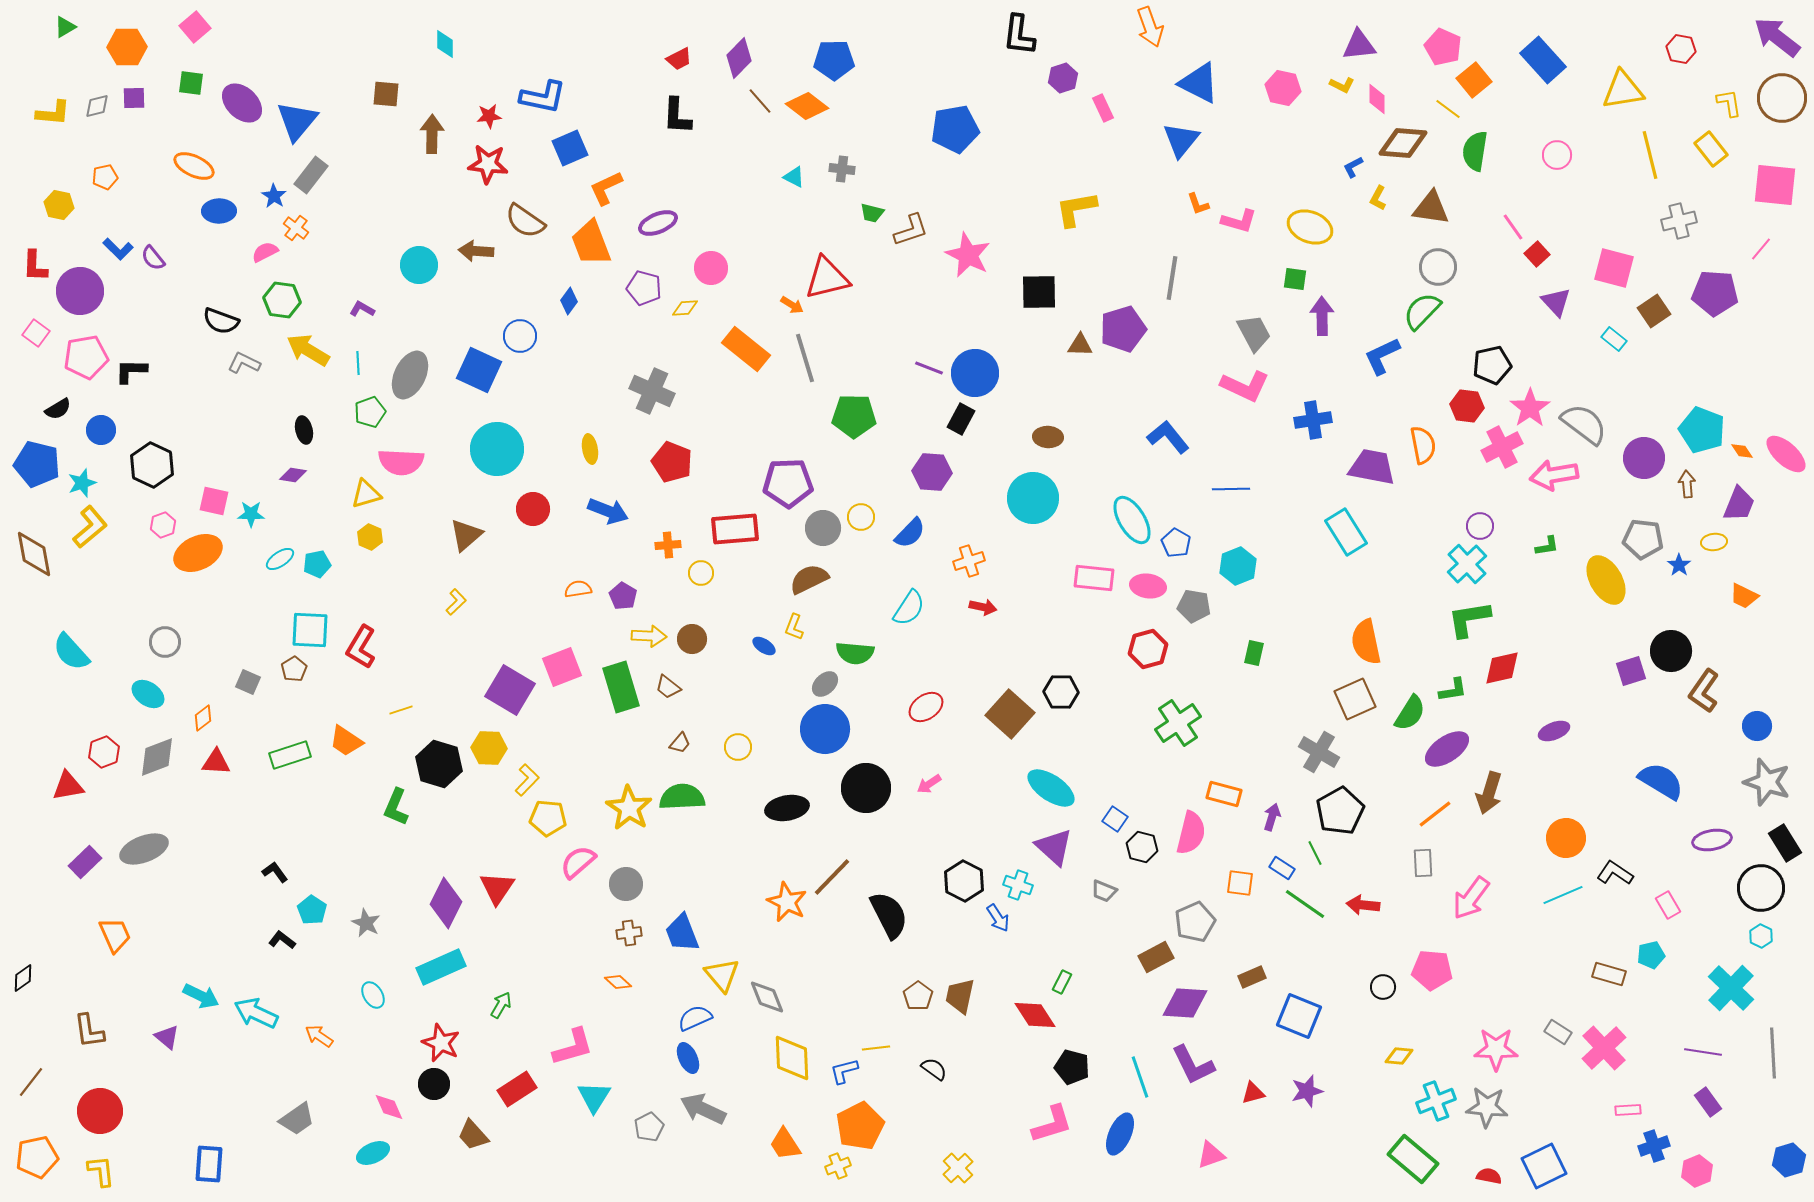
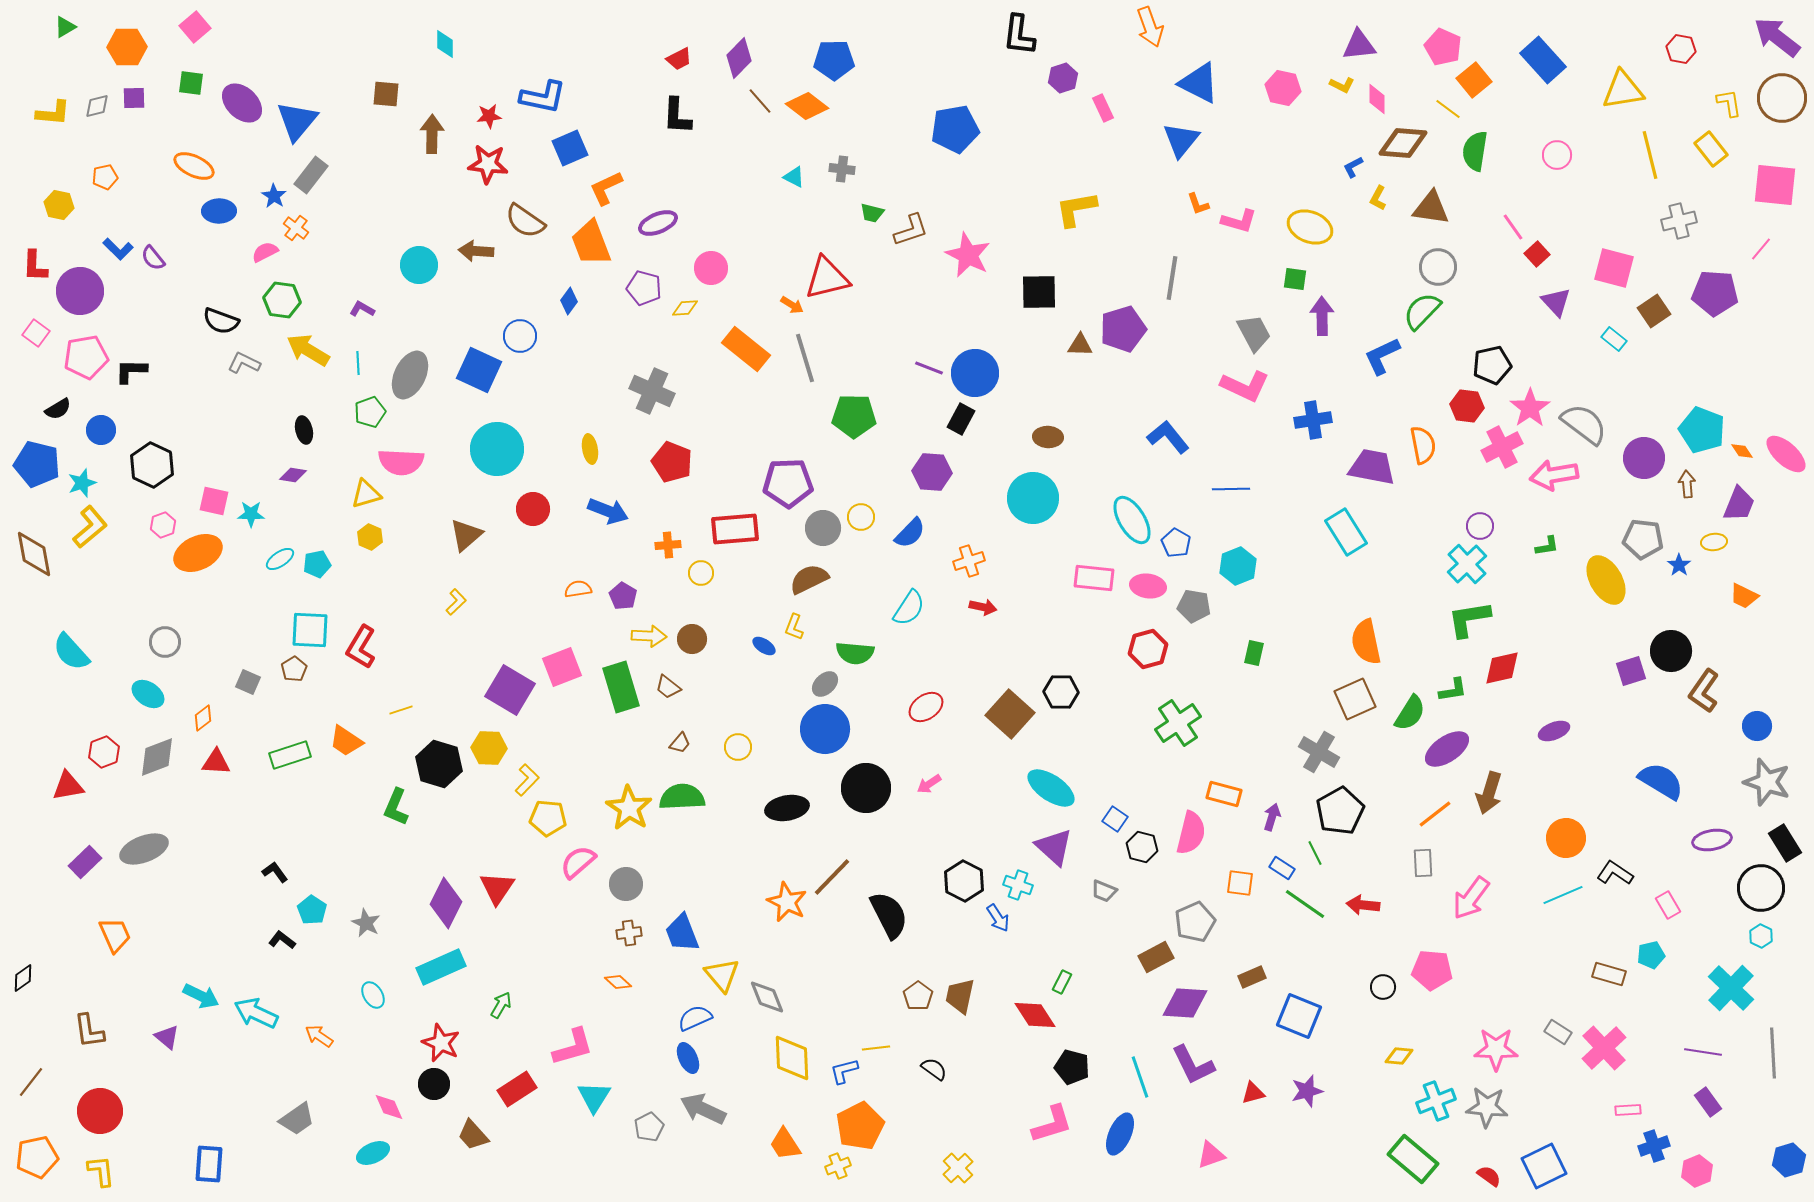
red semicircle at (1489, 1176): rotated 25 degrees clockwise
